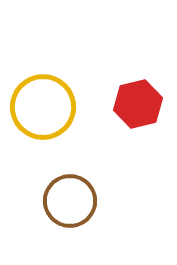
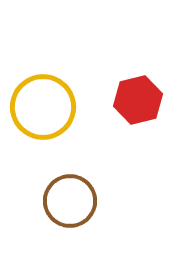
red hexagon: moved 4 px up
